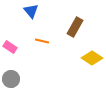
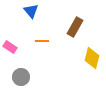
orange line: rotated 16 degrees counterclockwise
yellow diamond: rotated 70 degrees clockwise
gray circle: moved 10 px right, 2 px up
